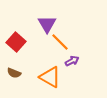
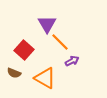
red square: moved 8 px right, 8 px down
orange triangle: moved 5 px left, 1 px down
